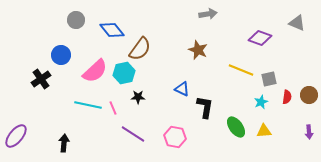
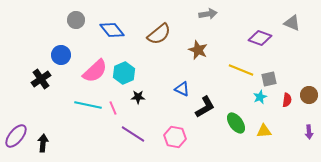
gray triangle: moved 5 px left
brown semicircle: moved 19 px right, 15 px up; rotated 15 degrees clockwise
cyan hexagon: rotated 10 degrees counterclockwise
red semicircle: moved 3 px down
cyan star: moved 1 px left, 5 px up
black L-shape: rotated 50 degrees clockwise
green ellipse: moved 4 px up
black arrow: moved 21 px left
